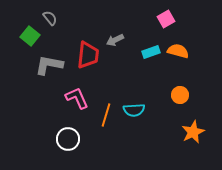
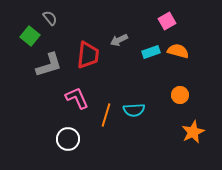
pink square: moved 1 px right, 2 px down
gray arrow: moved 4 px right
gray L-shape: rotated 152 degrees clockwise
